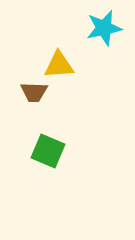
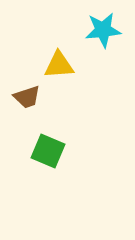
cyan star: moved 1 px left, 2 px down; rotated 6 degrees clockwise
brown trapezoid: moved 7 px left, 5 px down; rotated 20 degrees counterclockwise
